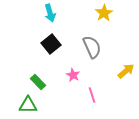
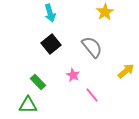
yellow star: moved 1 px right, 1 px up
gray semicircle: rotated 15 degrees counterclockwise
pink line: rotated 21 degrees counterclockwise
